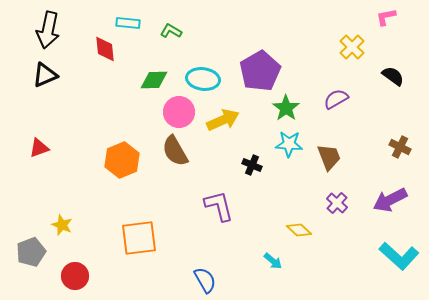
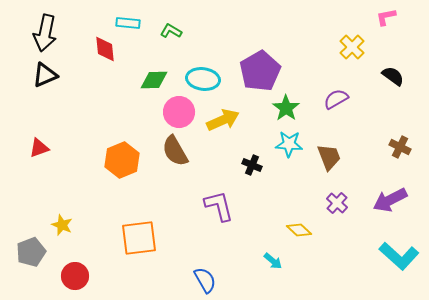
black arrow: moved 3 px left, 3 px down
